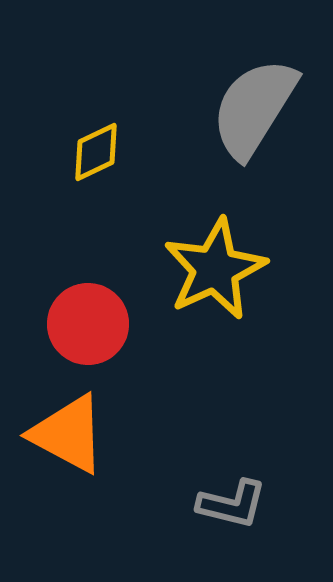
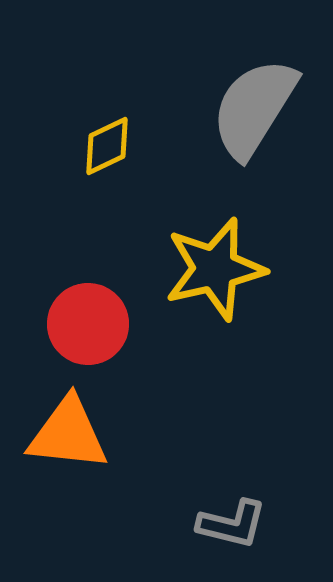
yellow diamond: moved 11 px right, 6 px up
yellow star: rotated 12 degrees clockwise
orange triangle: rotated 22 degrees counterclockwise
gray L-shape: moved 20 px down
